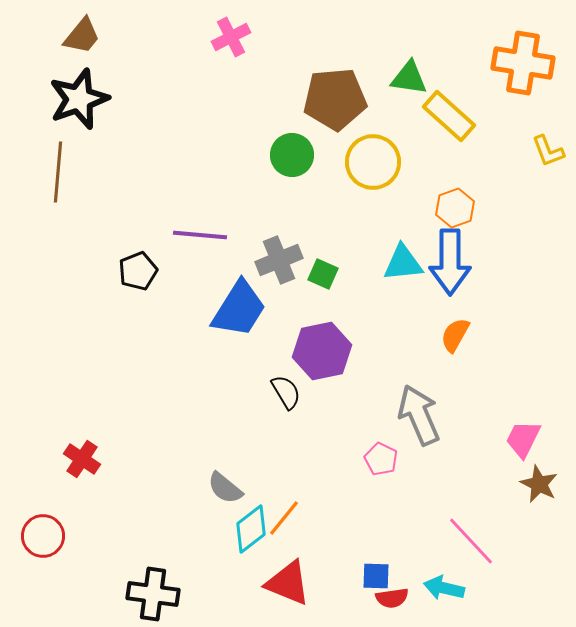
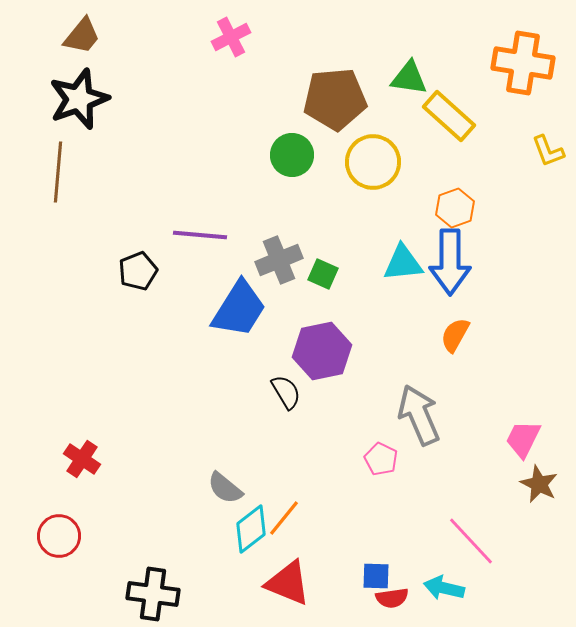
red circle: moved 16 px right
